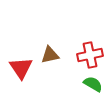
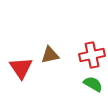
red cross: moved 2 px right
